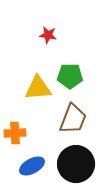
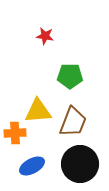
red star: moved 3 px left, 1 px down
yellow triangle: moved 23 px down
brown trapezoid: moved 3 px down
black circle: moved 4 px right
